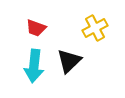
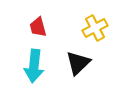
red trapezoid: moved 2 px right, 1 px up; rotated 55 degrees clockwise
black triangle: moved 9 px right, 2 px down
